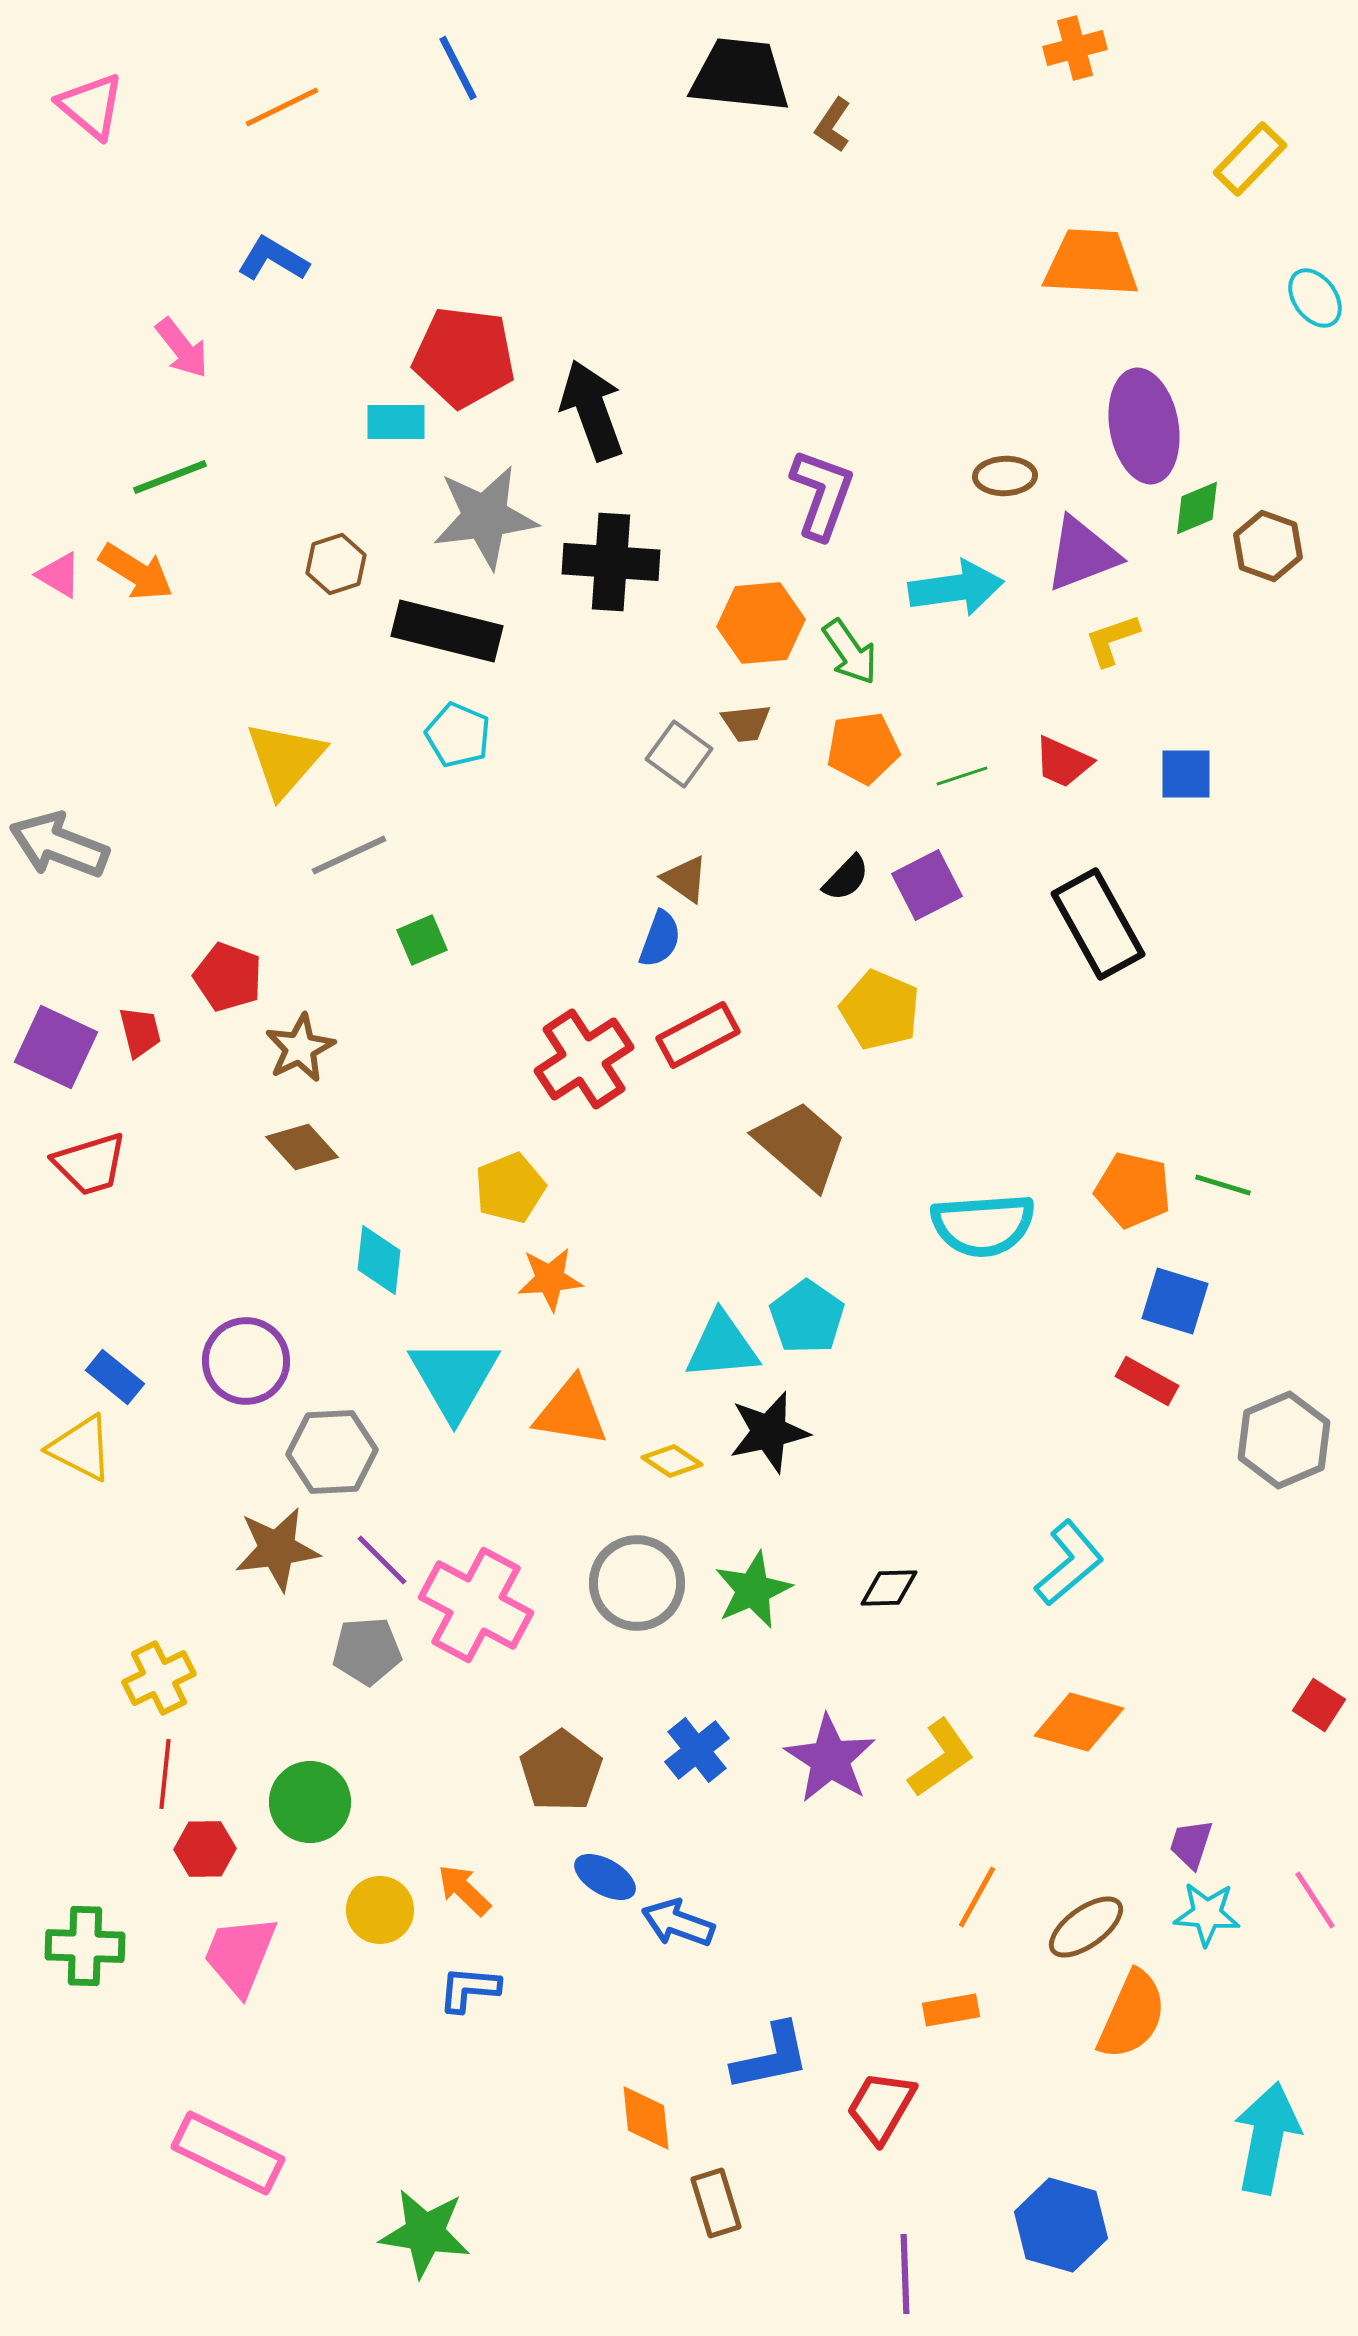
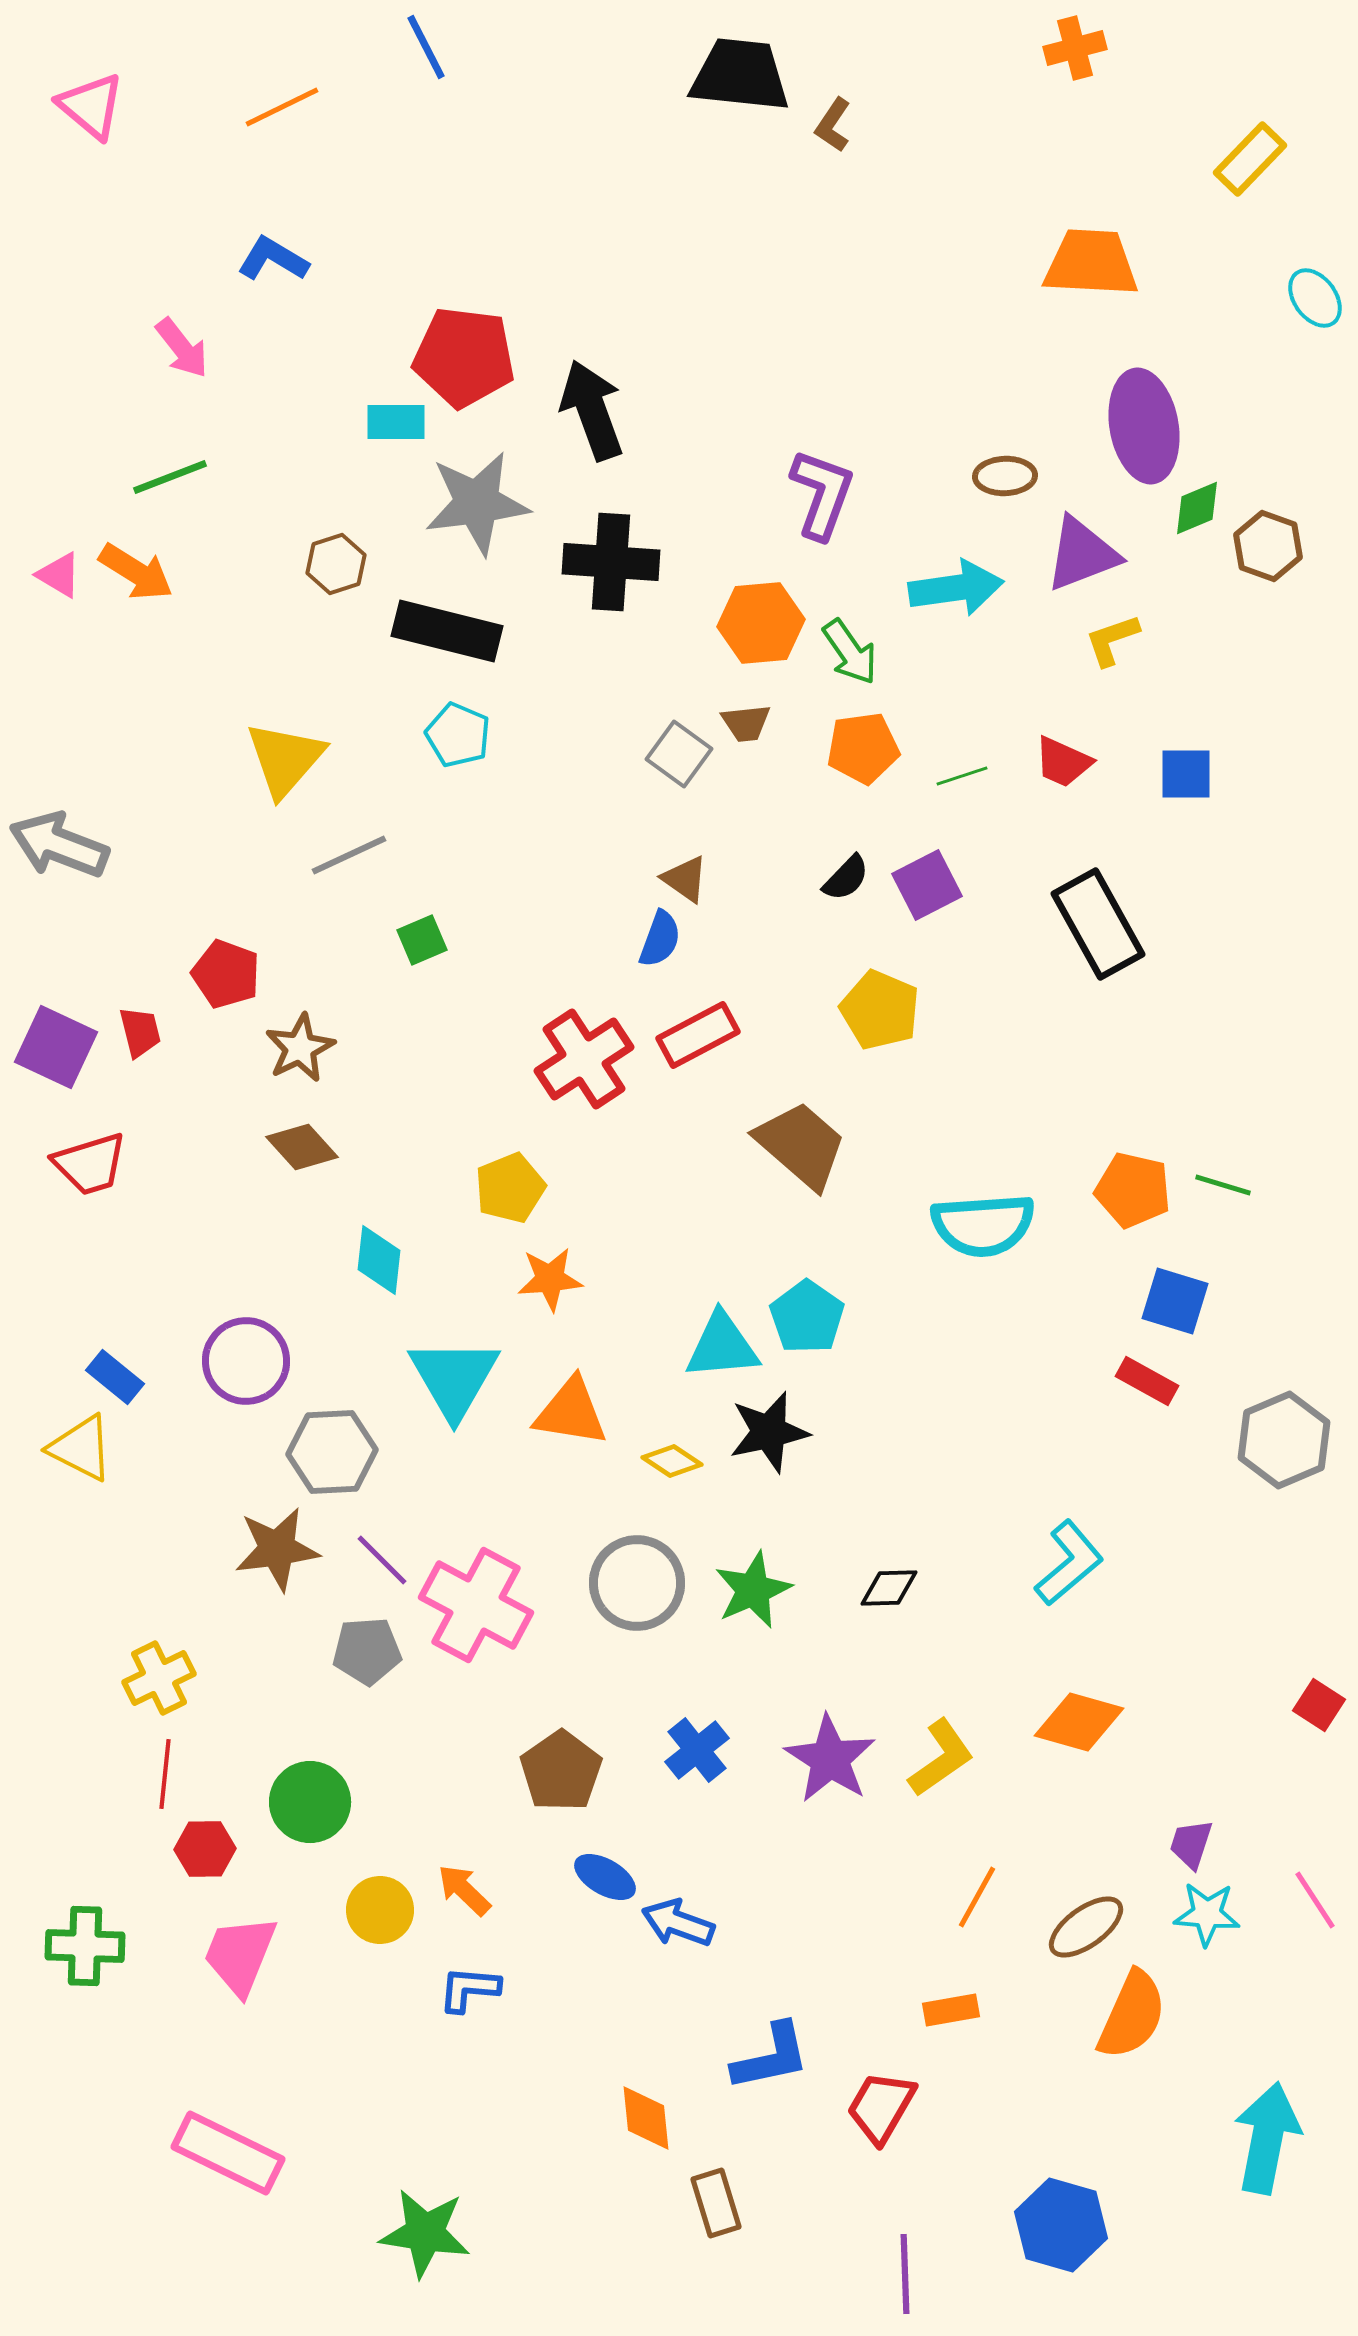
blue line at (458, 68): moved 32 px left, 21 px up
gray star at (485, 517): moved 8 px left, 14 px up
red pentagon at (228, 977): moved 2 px left, 3 px up
